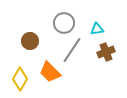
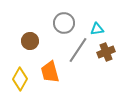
gray line: moved 6 px right
orange trapezoid: rotated 30 degrees clockwise
